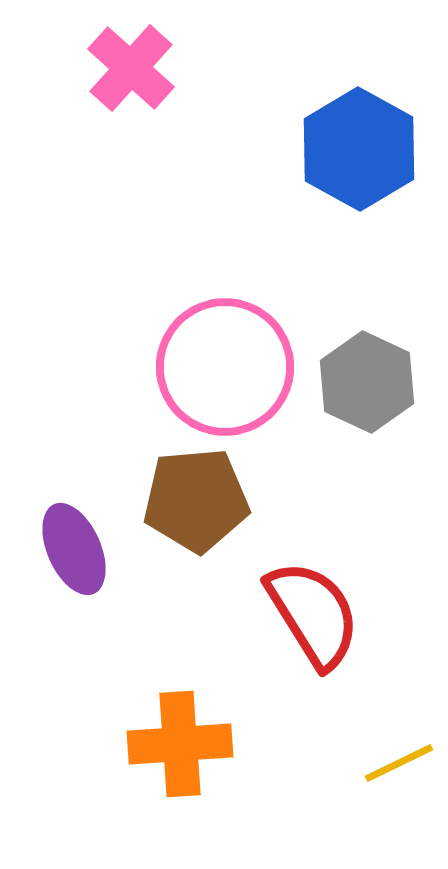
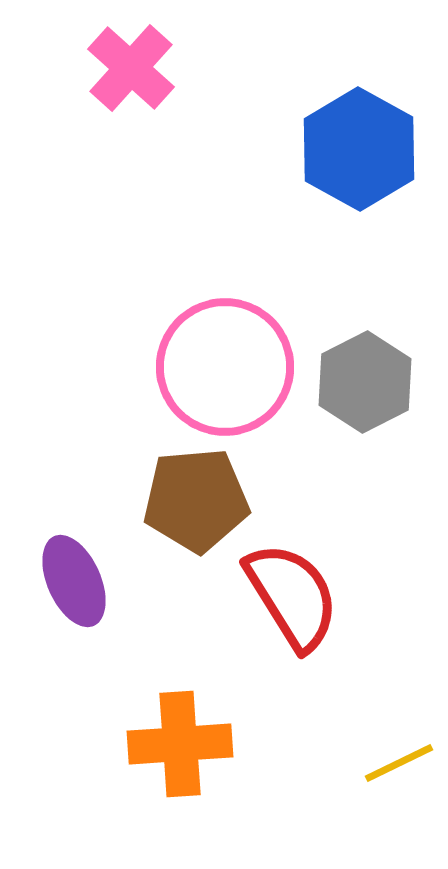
gray hexagon: moved 2 px left; rotated 8 degrees clockwise
purple ellipse: moved 32 px down
red semicircle: moved 21 px left, 18 px up
